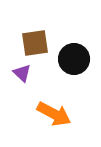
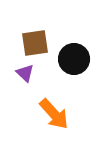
purple triangle: moved 3 px right
orange arrow: rotated 20 degrees clockwise
